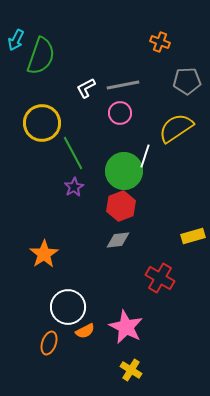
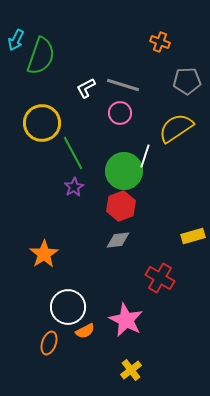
gray line: rotated 28 degrees clockwise
pink star: moved 7 px up
yellow cross: rotated 20 degrees clockwise
